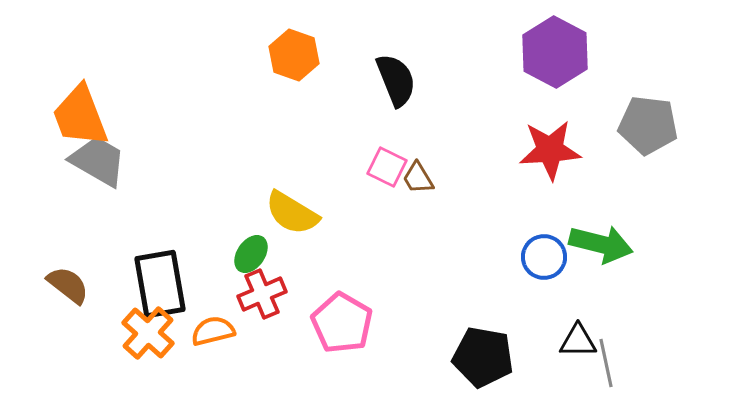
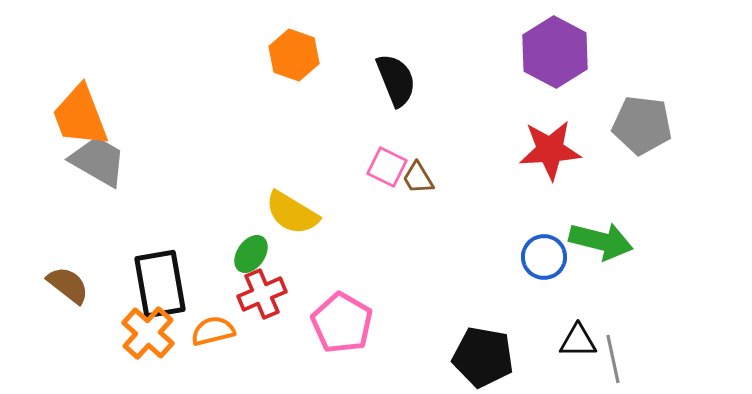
gray pentagon: moved 6 px left
green arrow: moved 3 px up
gray line: moved 7 px right, 4 px up
